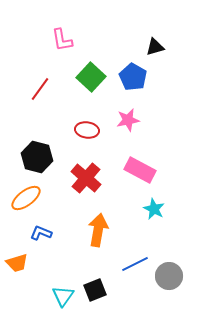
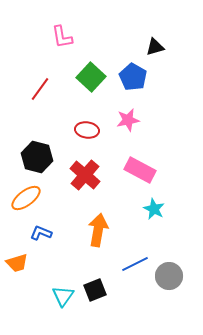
pink L-shape: moved 3 px up
red cross: moved 1 px left, 3 px up
